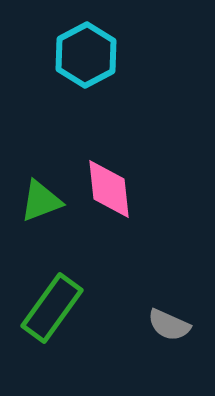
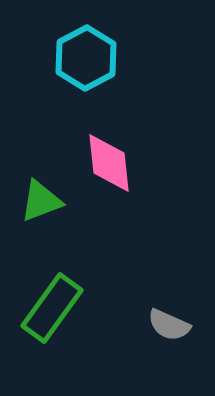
cyan hexagon: moved 3 px down
pink diamond: moved 26 px up
